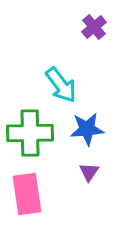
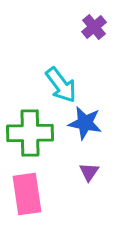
blue star: moved 2 px left, 6 px up; rotated 16 degrees clockwise
